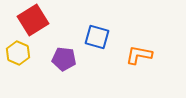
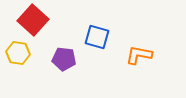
red square: rotated 16 degrees counterclockwise
yellow hexagon: rotated 15 degrees counterclockwise
